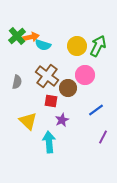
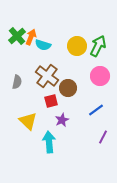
orange arrow: rotated 56 degrees counterclockwise
pink circle: moved 15 px right, 1 px down
red square: rotated 24 degrees counterclockwise
